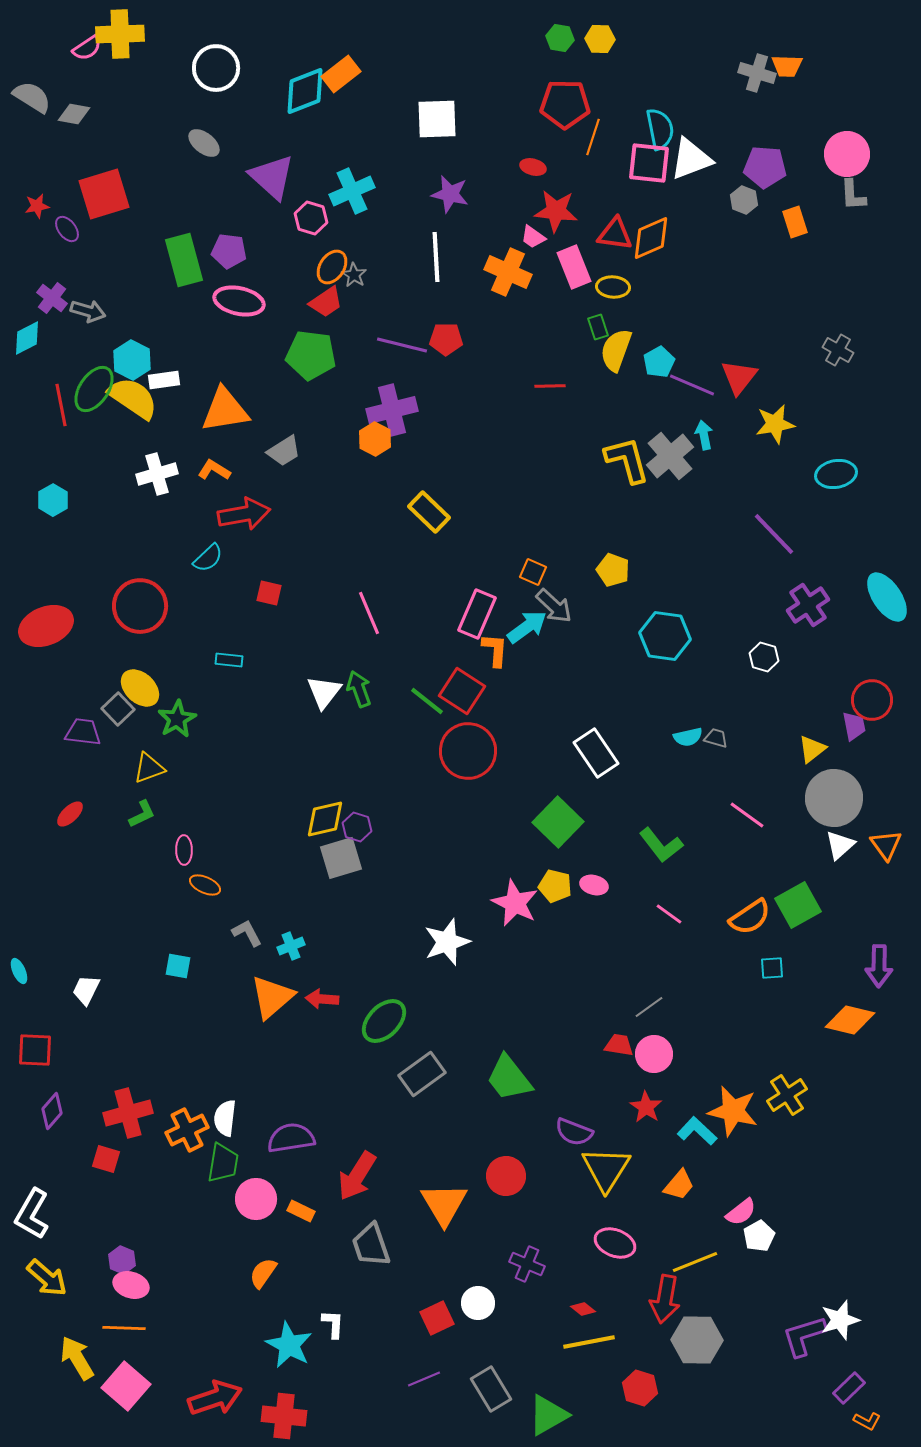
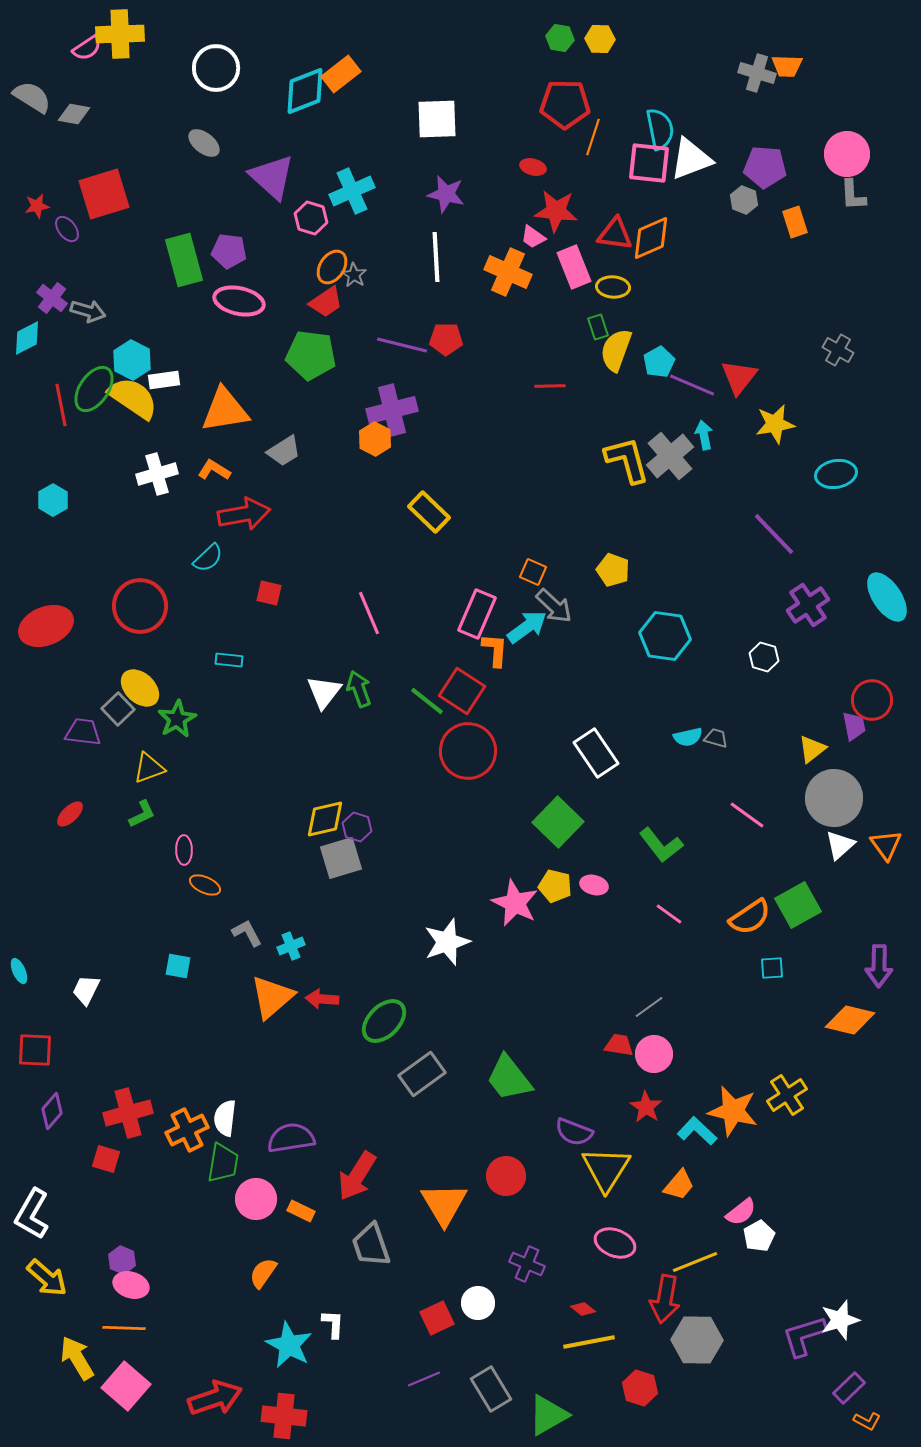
purple star at (450, 194): moved 4 px left
